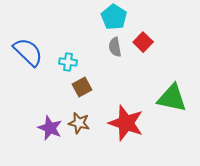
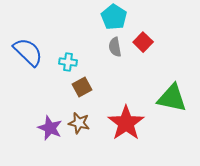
red star: rotated 18 degrees clockwise
